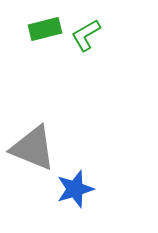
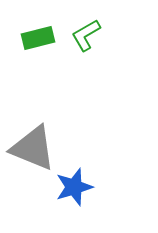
green rectangle: moved 7 px left, 9 px down
blue star: moved 1 px left, 2 px up
